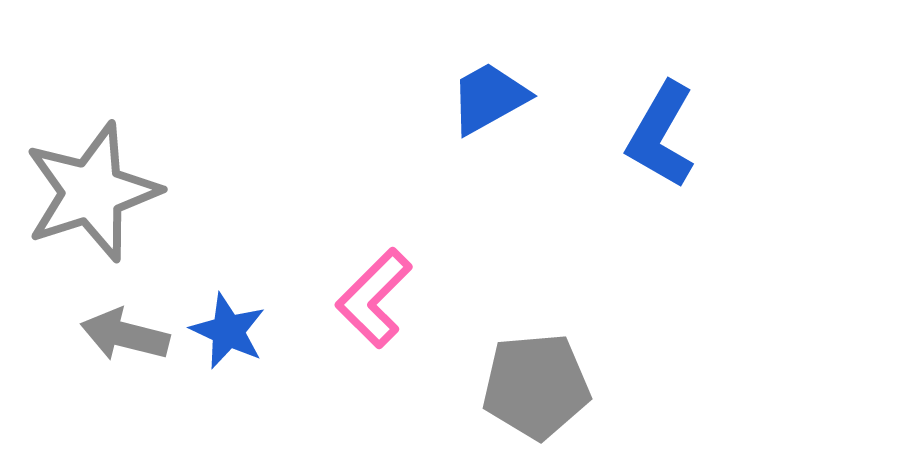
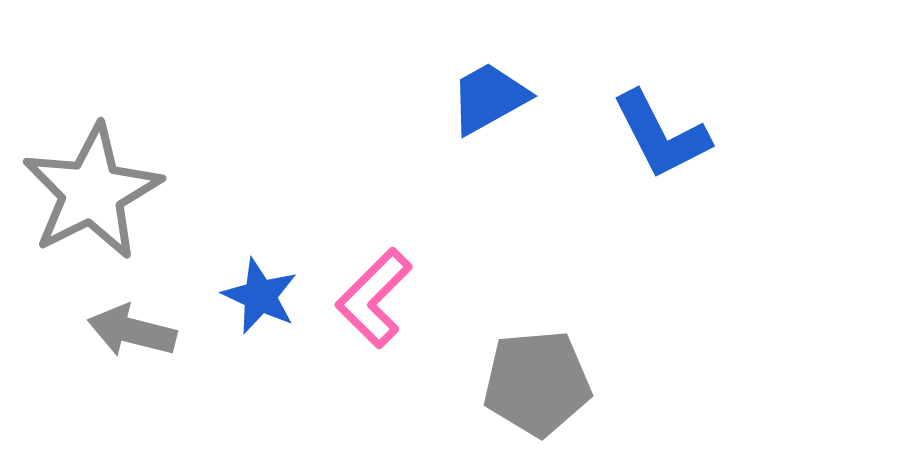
blue L-shape: rotated 57 degrees counterclockwise
gray star: rotated 9 degrees counterclockwise
blue star: moved 32 px right, 35 px up
gray arrow: moved 7 px right, 4 px up
gray pentagon: moved 1 px right, 3 px up
